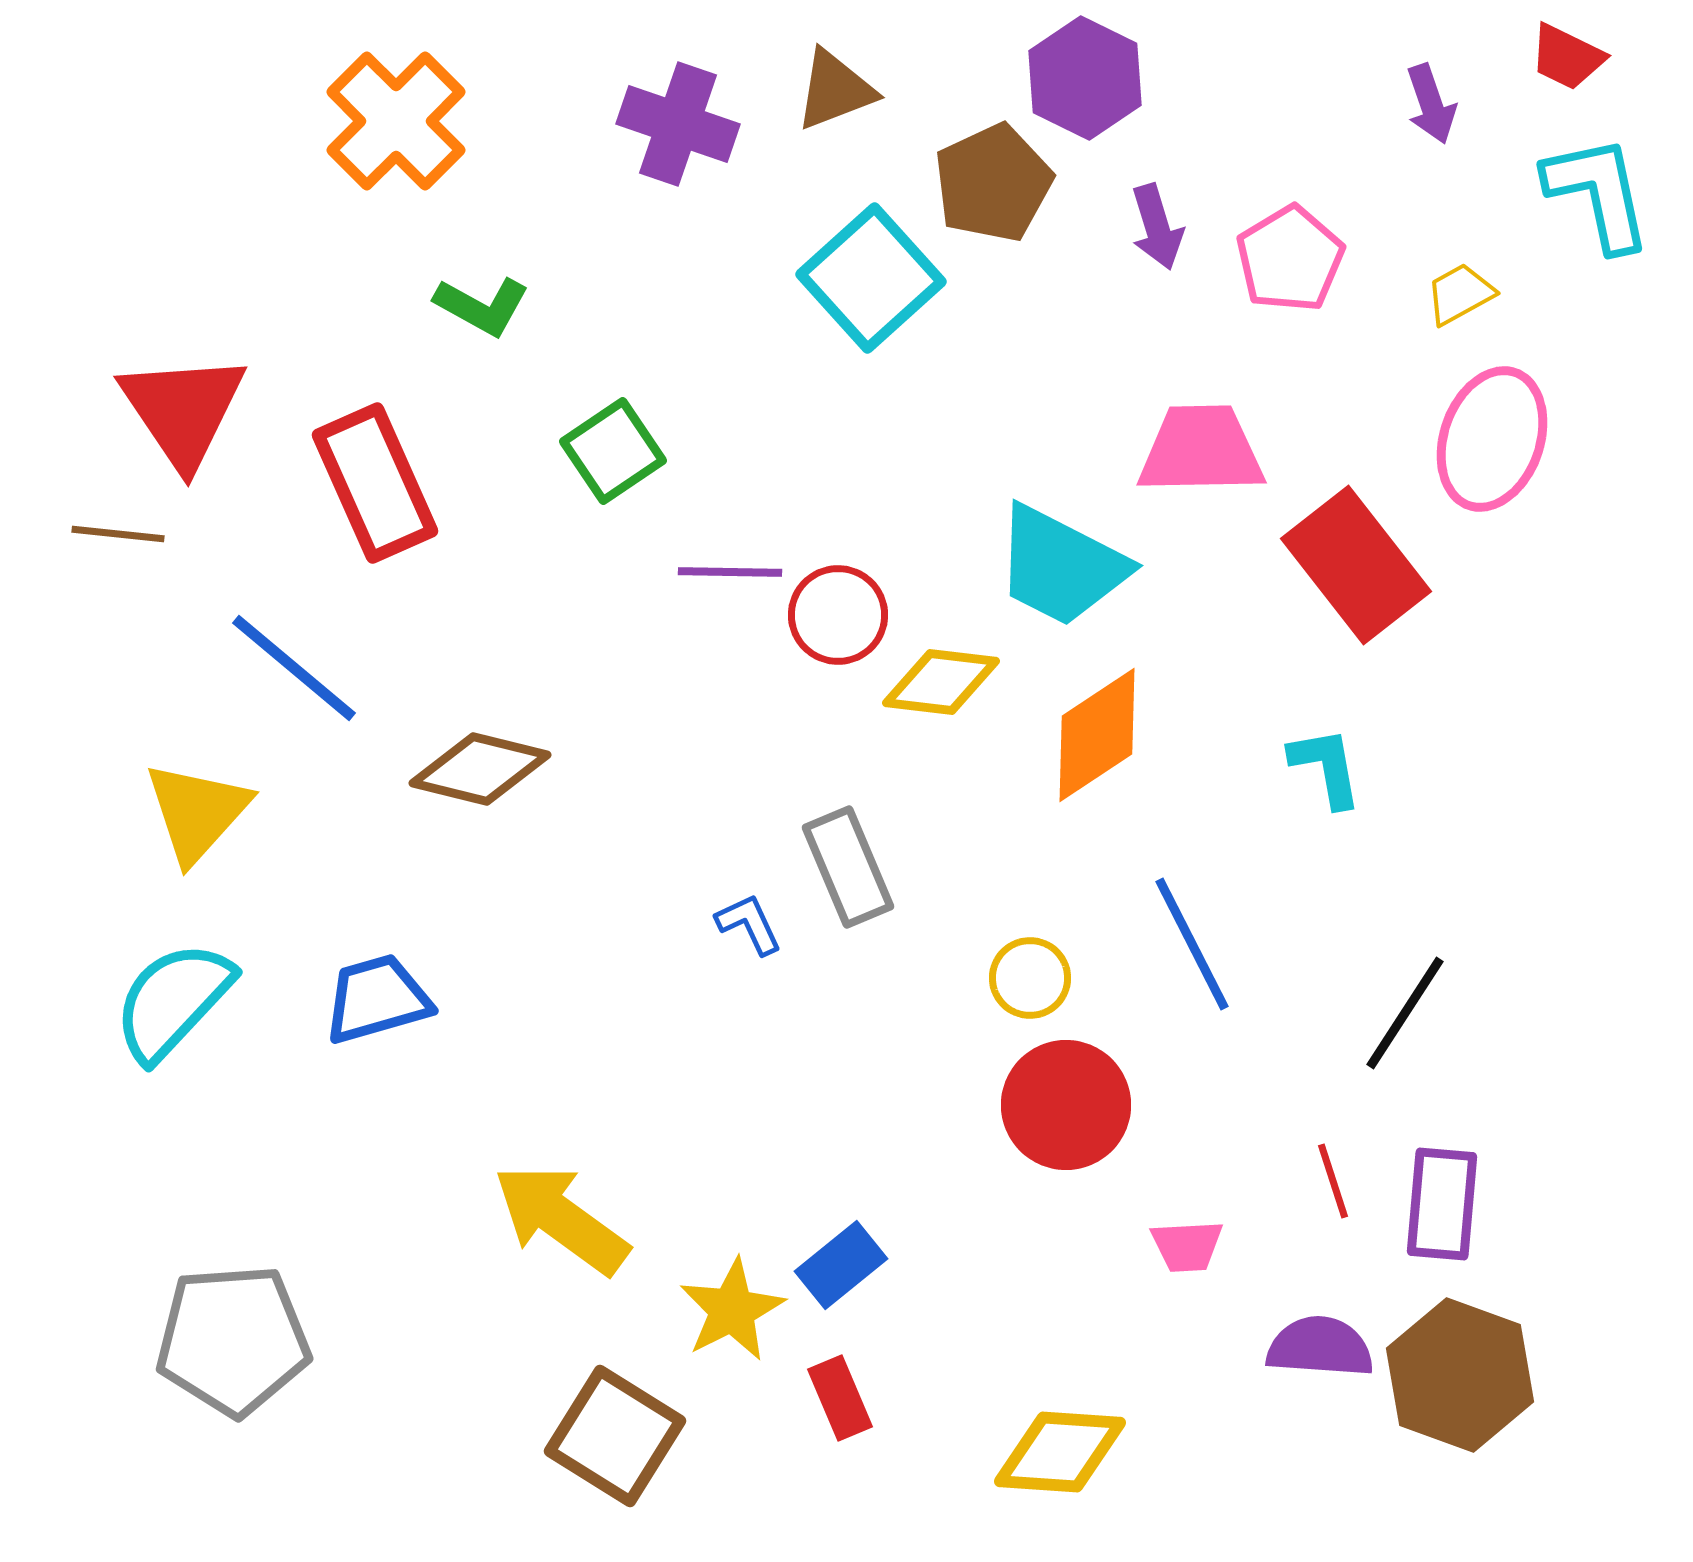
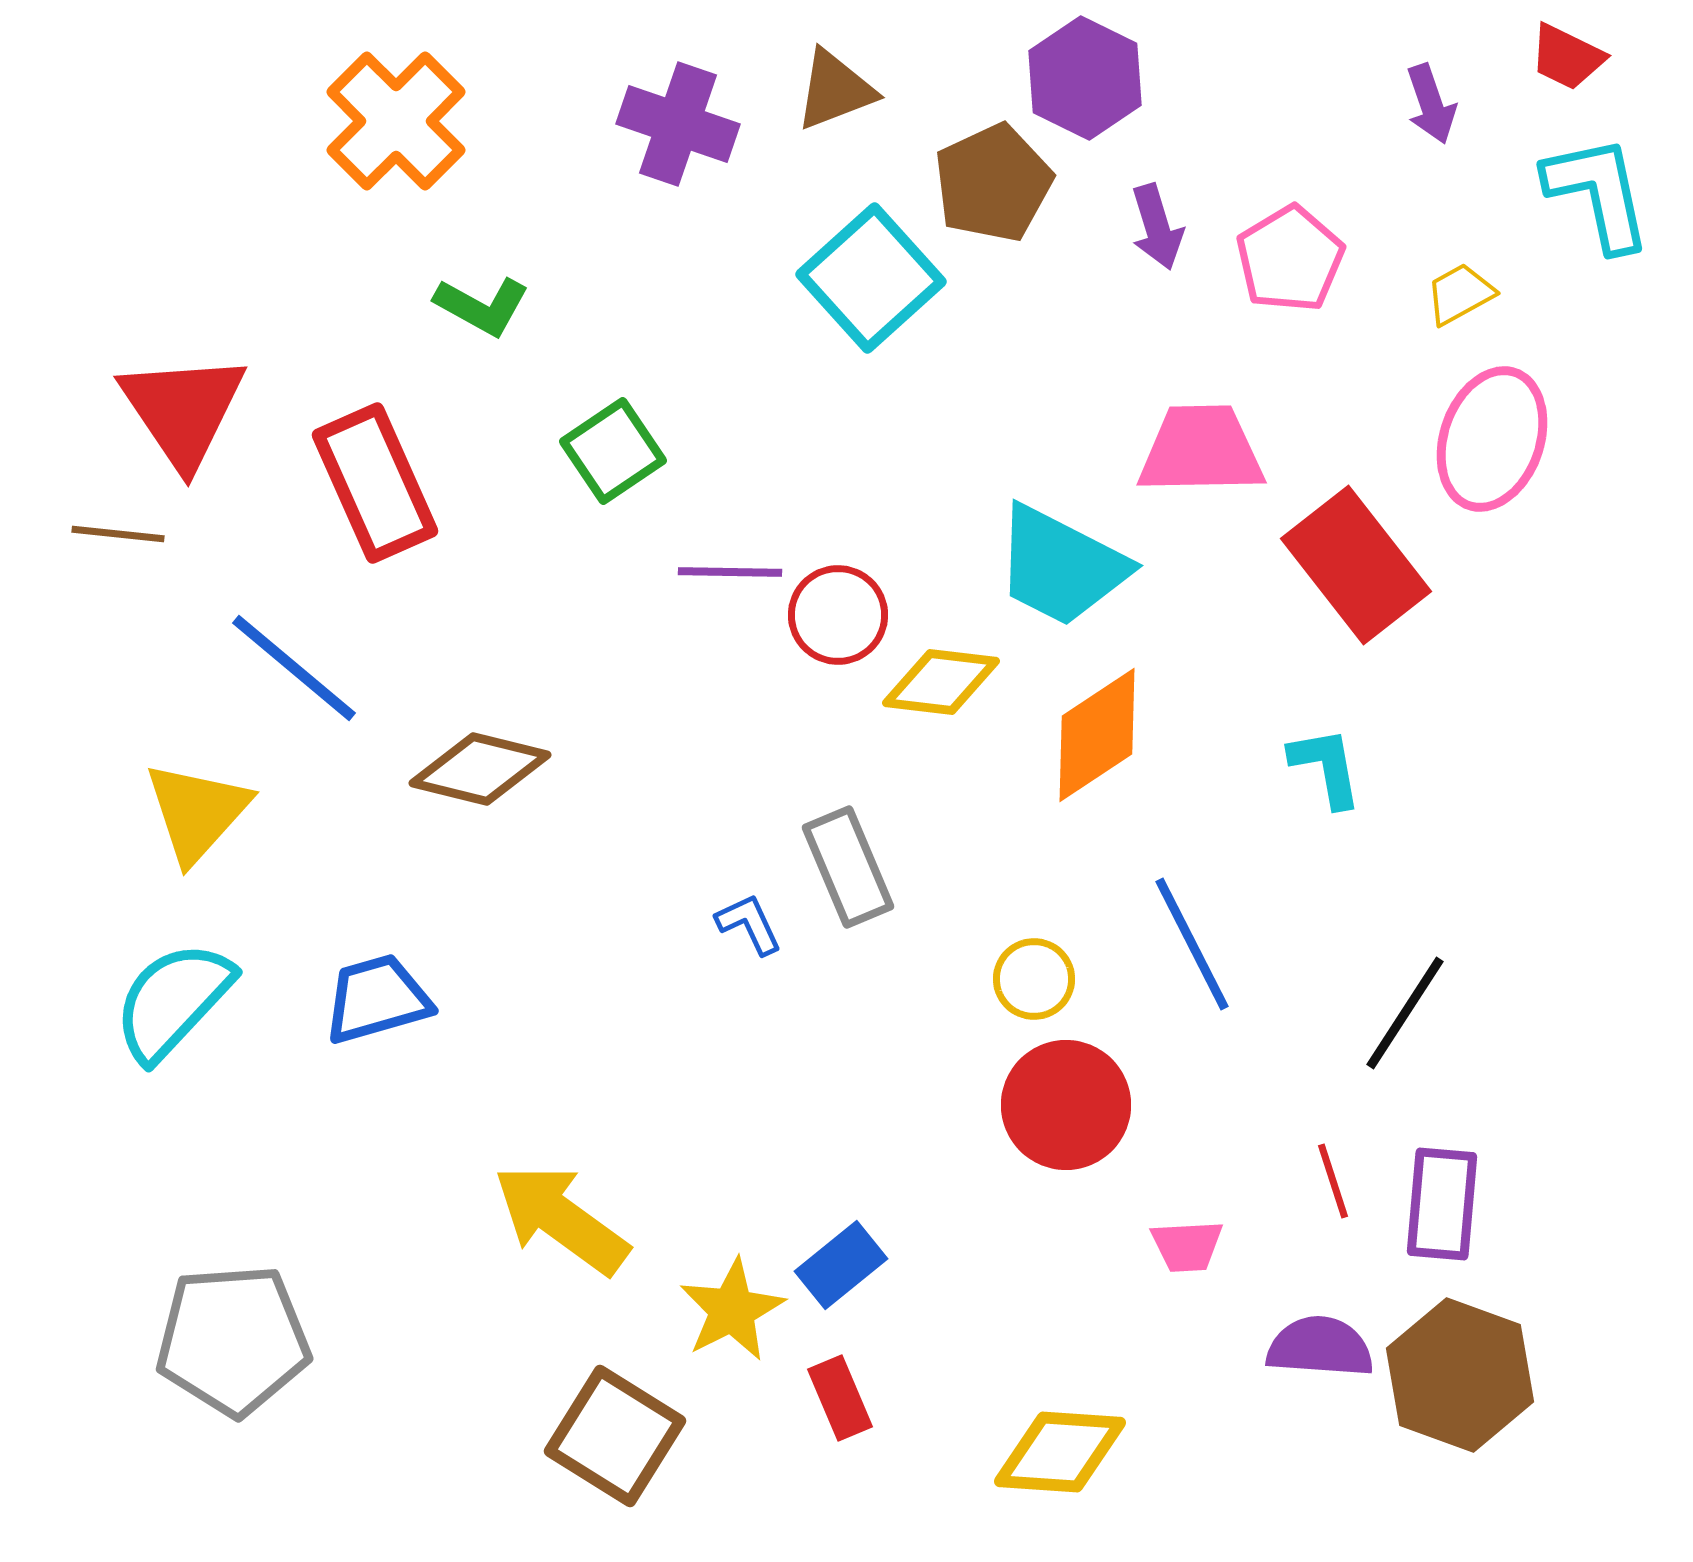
yellow circle at (1030, 978): moved 4 px right, 1 px down
